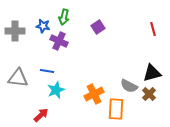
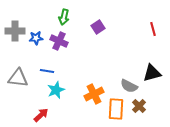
blue star: moved 7 px left, 12 px down; rotated 16 degrees counterclockwise
brown cross: moved 10 px left, 12 px down
